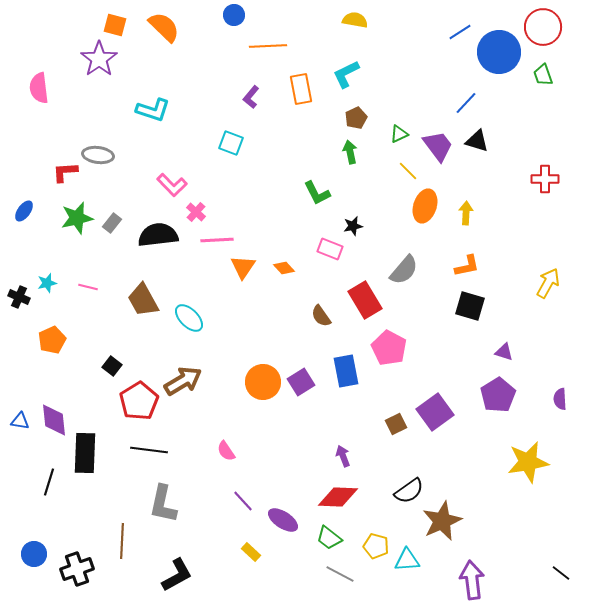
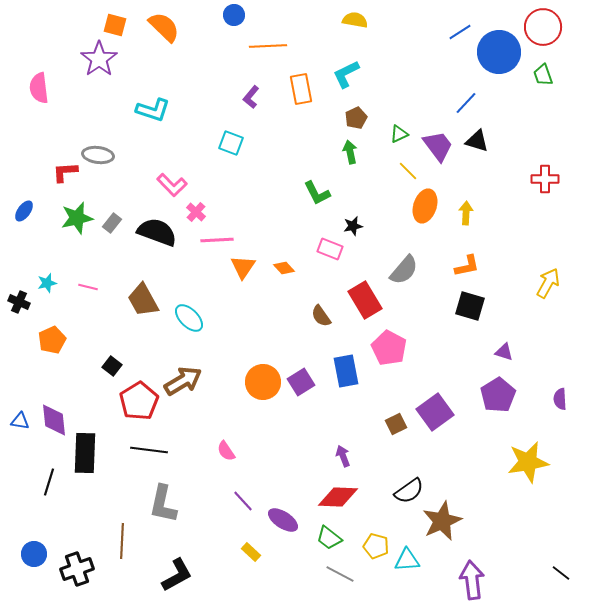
black semicircle at (158, 235): moved 1 px left, 3 px up; rotated 27 degrees clockwise
black cross at (19, 297): moved 5 px down
